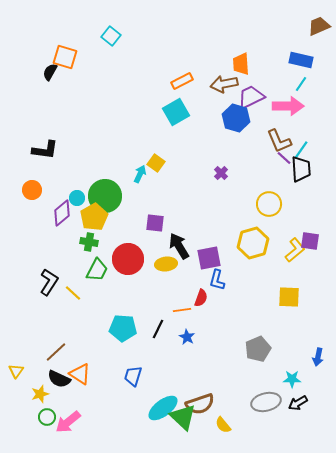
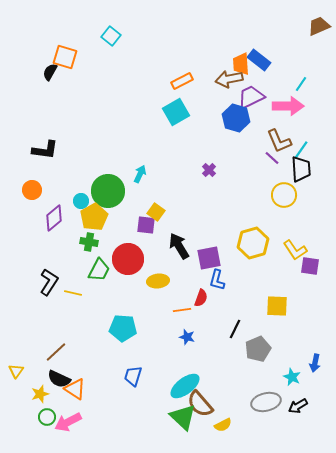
blue rectangle at (301, 60): moved 42 px left; rotated 25 degrees clockwise
brown arrow at (224, 84): moved 5 px right, 5 px up
purple line at (284, 158): moved 12 px left
yellow square at (156, 163): moved 49 px down
purple cross at (221, 173): moved 12 px left, 3 px up
green circle at (105, 196): moved 3 px right, 5 px up
cyan circle at (77, 198): moved 4 px right, 3 px down
yellow circle at (269, 204): moved 15 px right, 9 px up
purple diamond at (62, 213): moved 8 px left, 5 px down
purple square at (155, 223): moved 9 px left, 2 px down
purple square at (310, 241): moved 25 px down
yellow L-shape at (295, 250): rotated 95 degrees clockwise
yellow ellipse at (166, 264): moved 8 px left, 17 px down
green trapezoid at (97, 270): moved 2 px right
yellow line at (73, 293): rotated 30 degrees counterclockwise
yellow square at (289, 297): moved 12 px left, 9 px down
black line at (158, 329): moved 77 px right
blue star at (187, 337): rotated 14 degrees counterclockwise
blue arrow at (318, 357): moved 3 px left, 6 px down
orange triangle at (80, 374): moved 5 px left, 15 px down
cyan star at (292, 379): moved 2 px up; rotated 24 degrees clockwise
black arrow at (298, 403): moved 3 px down
brown semicircle at (200, 404): rotated 68 degrees clockwise
cyan ellipse at (163, 408): moved 22 px right, 22 px up
pink arrow at (68, 422): rotated 12 degrees clockwise
yellow semicircle at (223, 425): rotated 78 degrees counterclockwise
